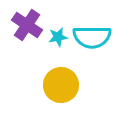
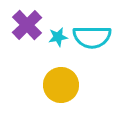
purple cross: rotated 12 degrees clockwise
